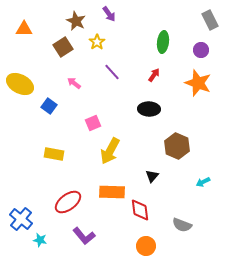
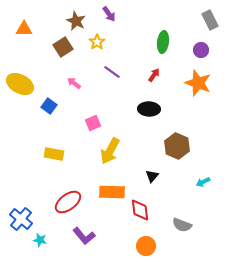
purple line: rotated 12 degrees counterclockwise
